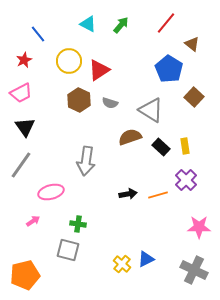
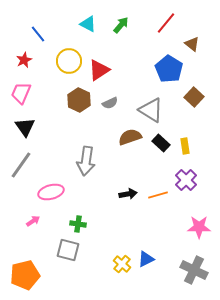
pink trapezoid: rotated 140 degrees clockwise
gray semicircle: rotated 42 degrees counterclockwise
black rectangle: moved 4 px up
